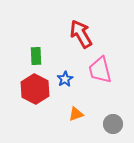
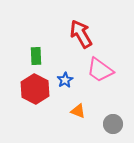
pink trapezoid: rotated 40 degrees counterclockwise
blue star: moved 1 px down
orange triangle: moved 2 px right, 3 px up; rotated 42 degrees clockwise
